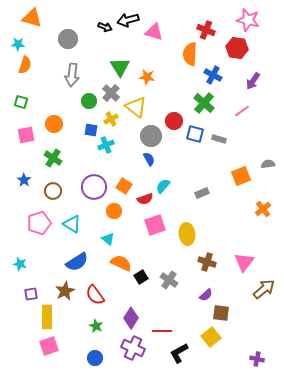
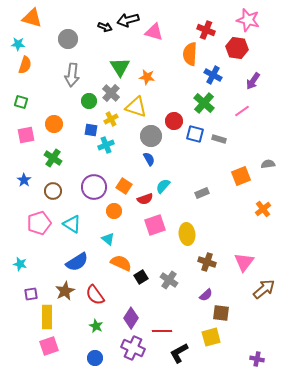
yellow triangle at (136, 107): rotated 20 degrees counterclockwise
yellow square at (211, 337): rotated 24 degrees clockwise
